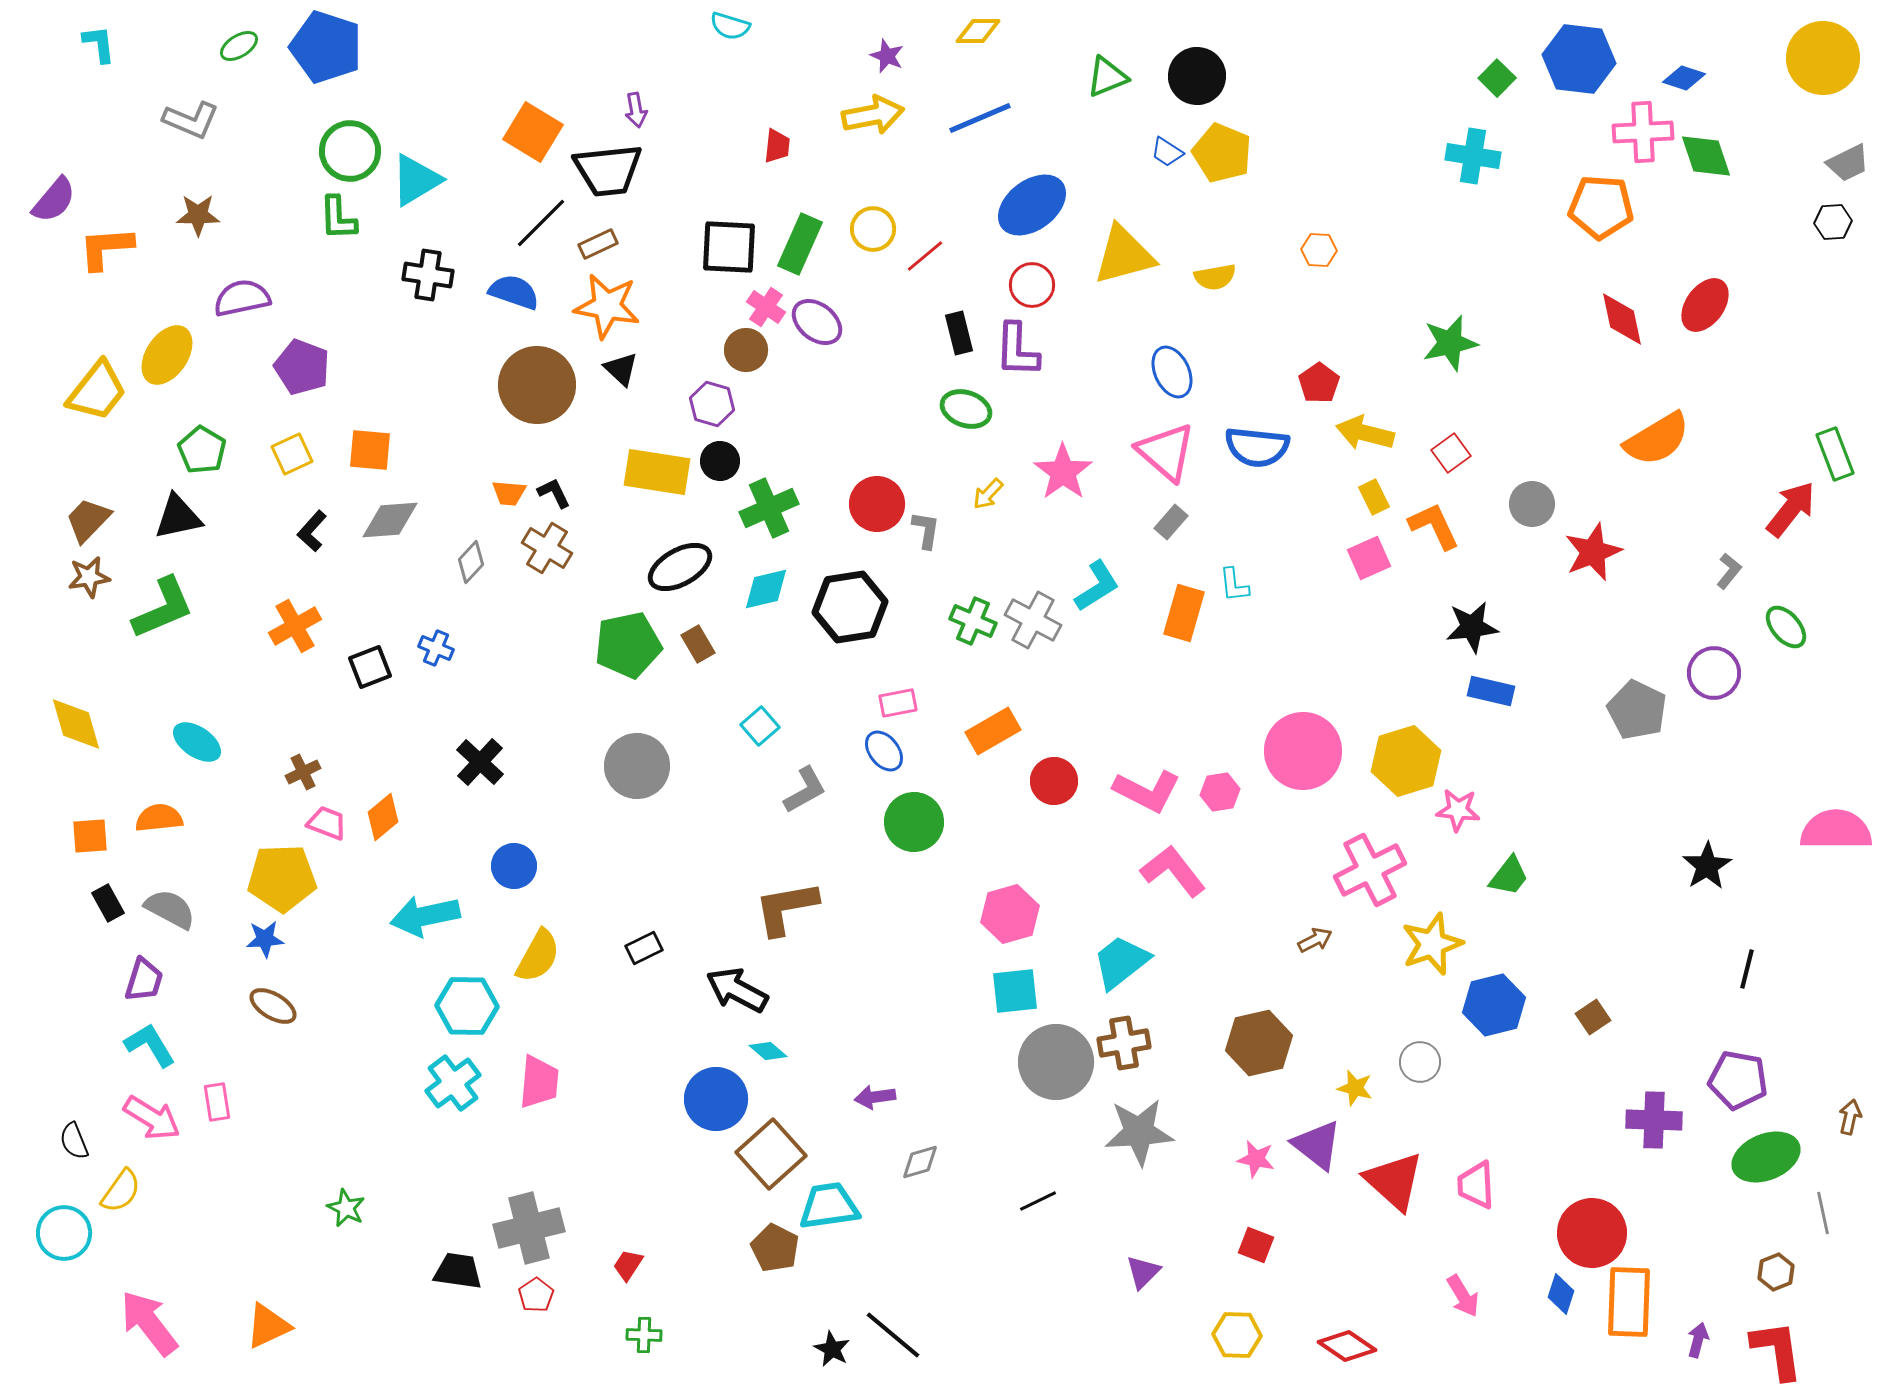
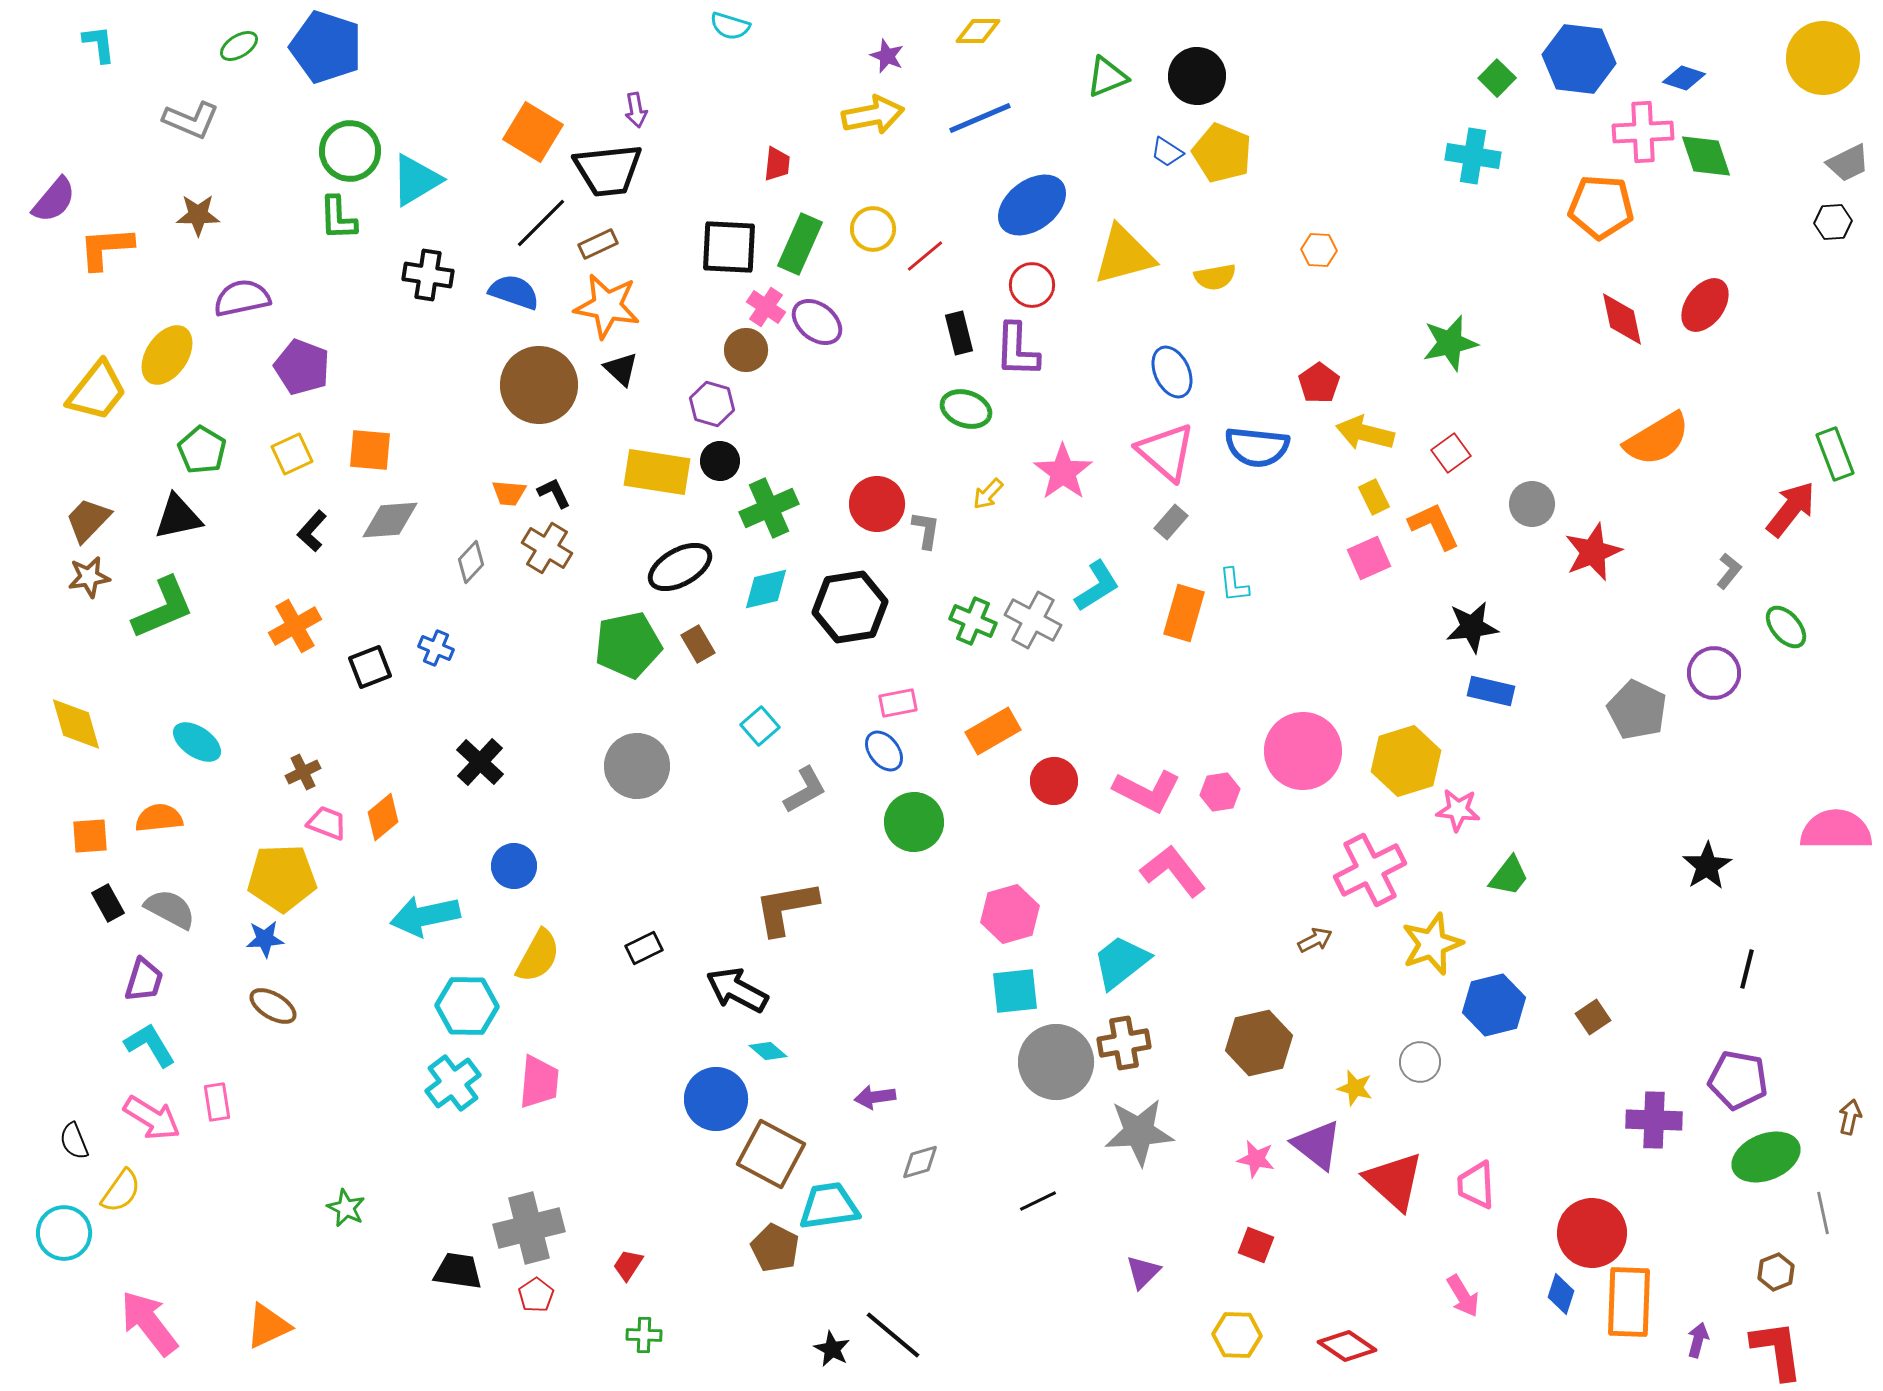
red trapezoid at (777, 146): moved 18 px down
brown circle at (537, 385): moved 2 px right
brown square at (771, 1154): rotated 20 degrees counterclockwise
